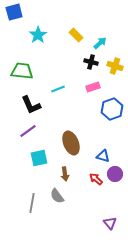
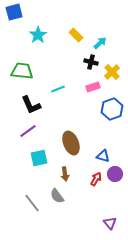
yellow cross: moved 3 px left, 6 px down; rotated 28 degrees clockwise
red arrow: rotated 80 degrees clockwise
gray line: rotated 48 degrees counterclockwise
